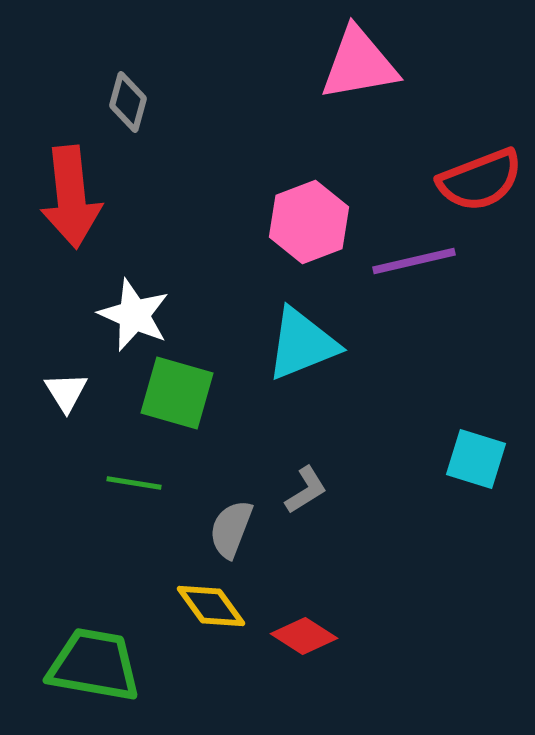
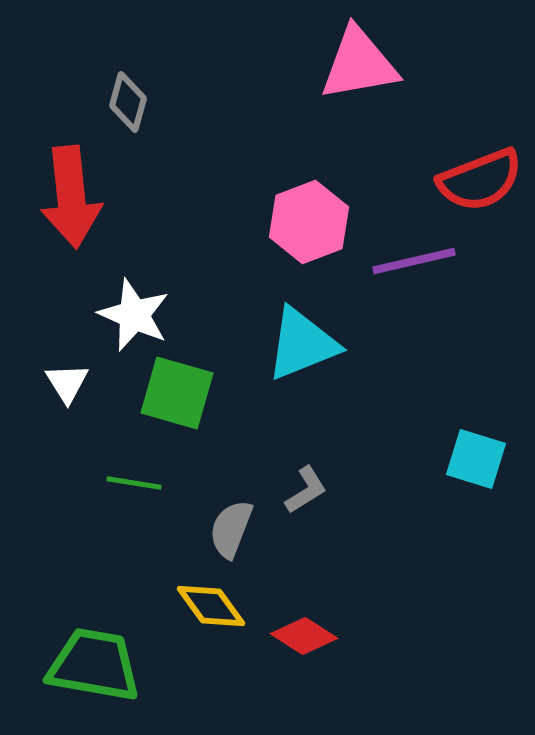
white triangle: moved 1 px right, 9 px up
